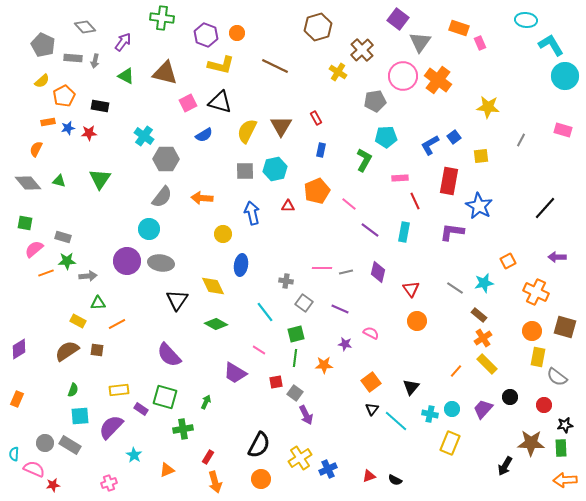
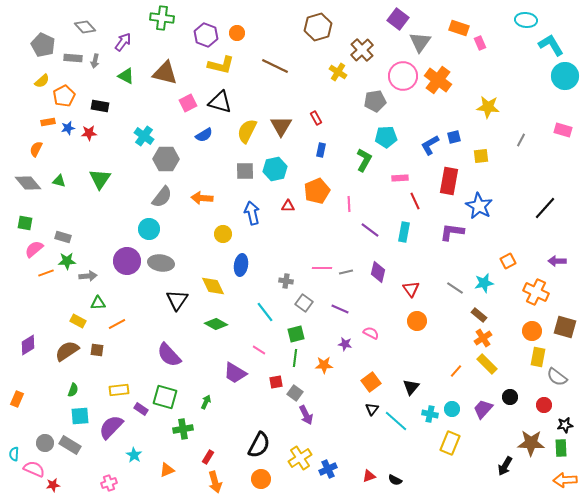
blue square at (454, 137): rotated 24 degrees clockwise
pink line at (349, 204): rotated 49 degrees clockwise
purple arrow at (557, 257): moved 4 px down
purple diamond at (19, 349): moved 9 px right, 4 px up
